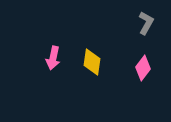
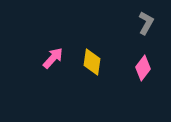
pink arrow: rotated 150 degrees counterclockwise
